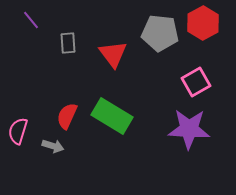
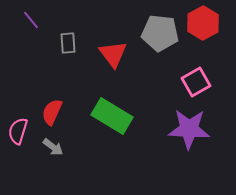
red semicircle: moved 15 px left, 4 px up
gray arrow: moved 1 px down; rotated 20 degrees clockwise
